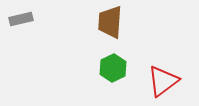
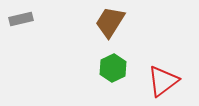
brown trapezoid: rotated 28 degrees clockwise
